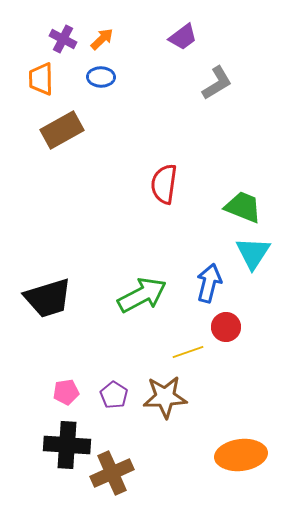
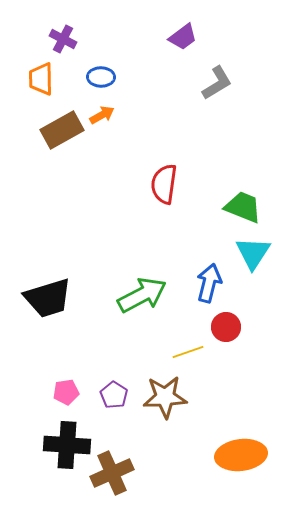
orange arrow: moved 76 px down; rotated 15 degrees clockwise
